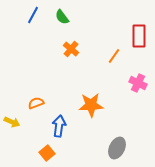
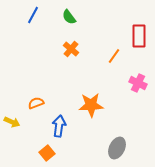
green semicircle: moved 7 px right
